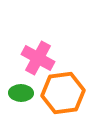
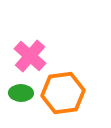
pink cross: moved 8 px left, 2 px up; rotated 12 degrees clockwise
